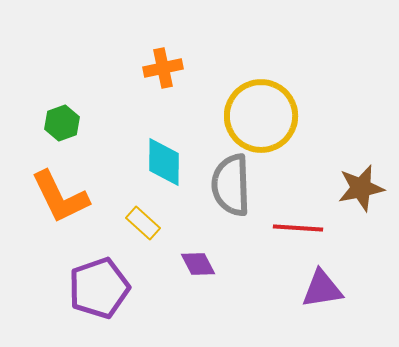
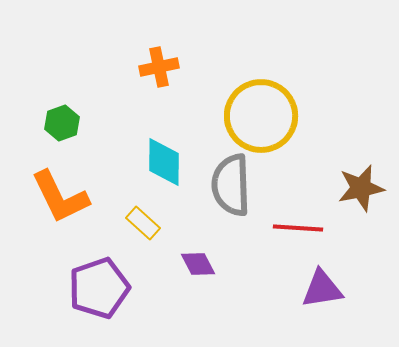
orange cross: moved 4 px left, 1 px up
